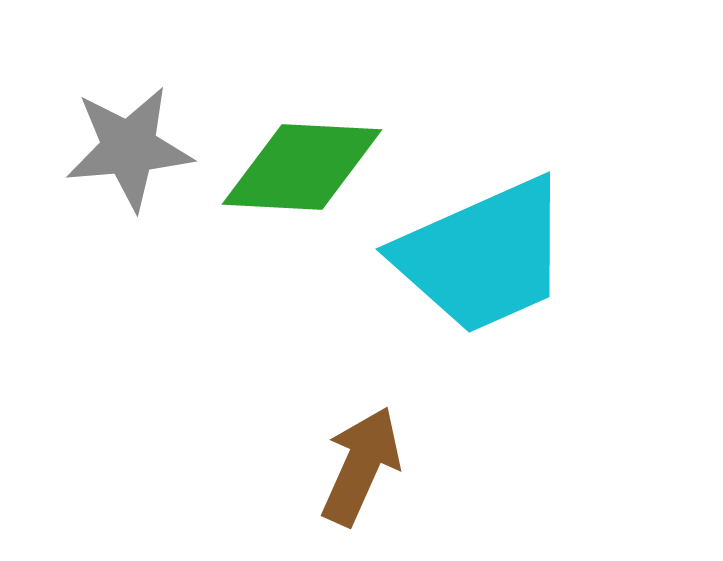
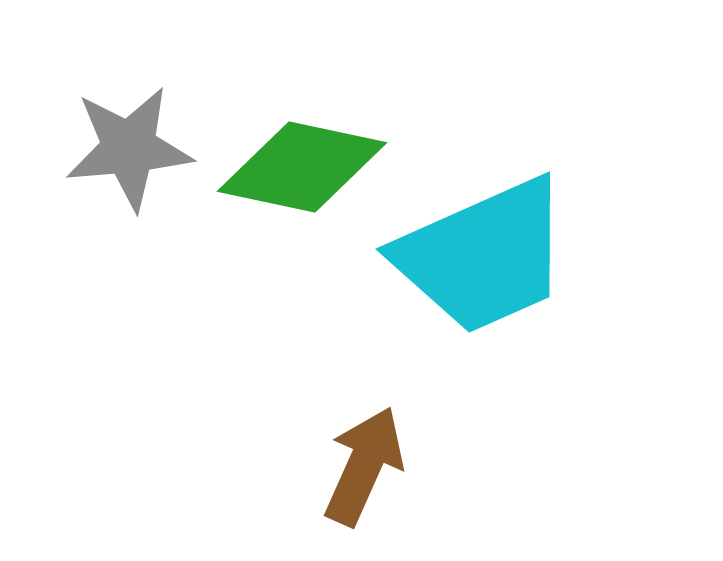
green diamond: rotated 9 degrees clockwise
brown arrow: moved 3 px right
